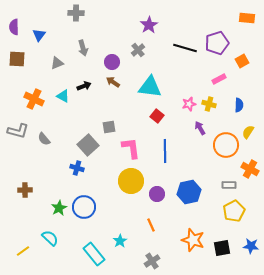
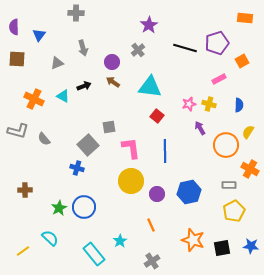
orange rectangle at (247, 18): moved 2 px left
